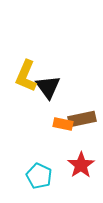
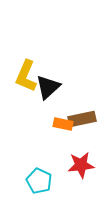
black triangle: rotated 24 degrees clockwise
red star: rotated 28 degrees clockwise
cyan pentagon: moved 5 px down
